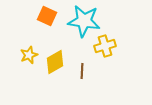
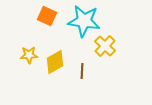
yellow cross: rotated 30 degrees counterclockwise
yellow star: rotated 18 degrees clockwise
